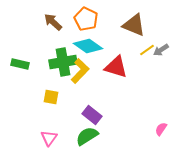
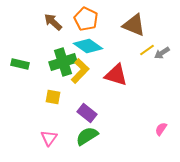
gray arrow: moved 1 px right, 3 px down
green cross: rotated 8 degrees counterclockwise
red triangle: moved 8 px down
yellow square: moved 2 px right
purple rectangle: moved 5 px left, 2 px up
